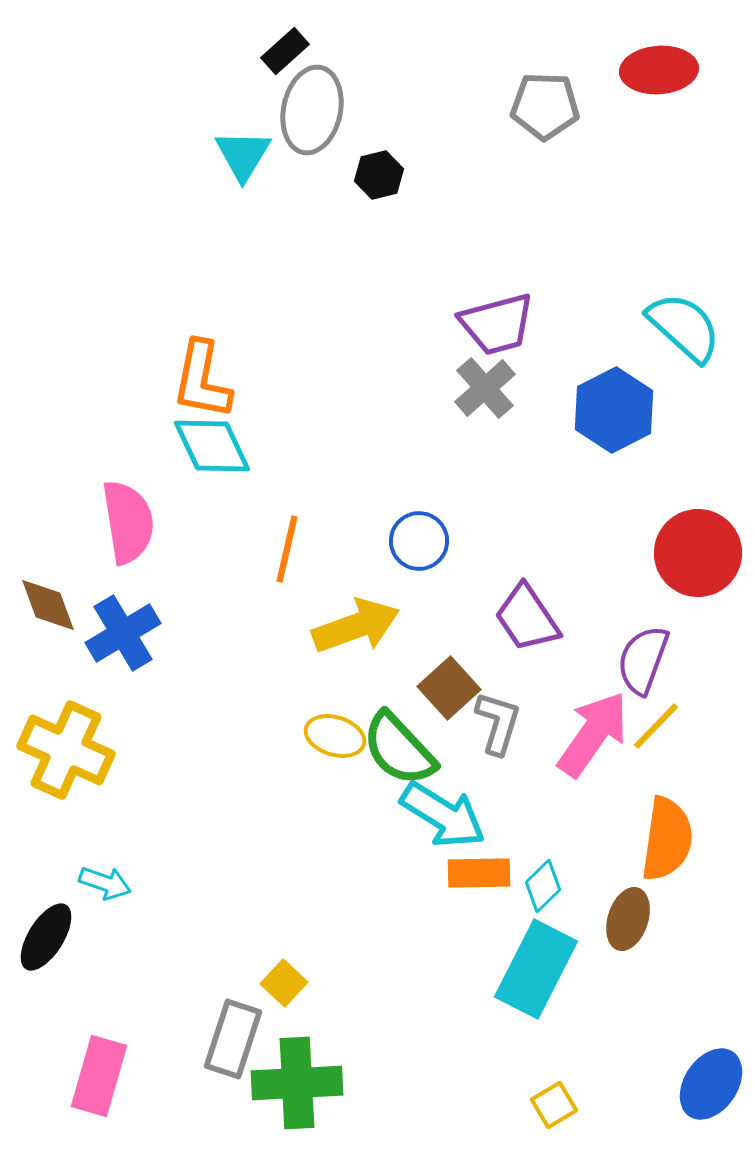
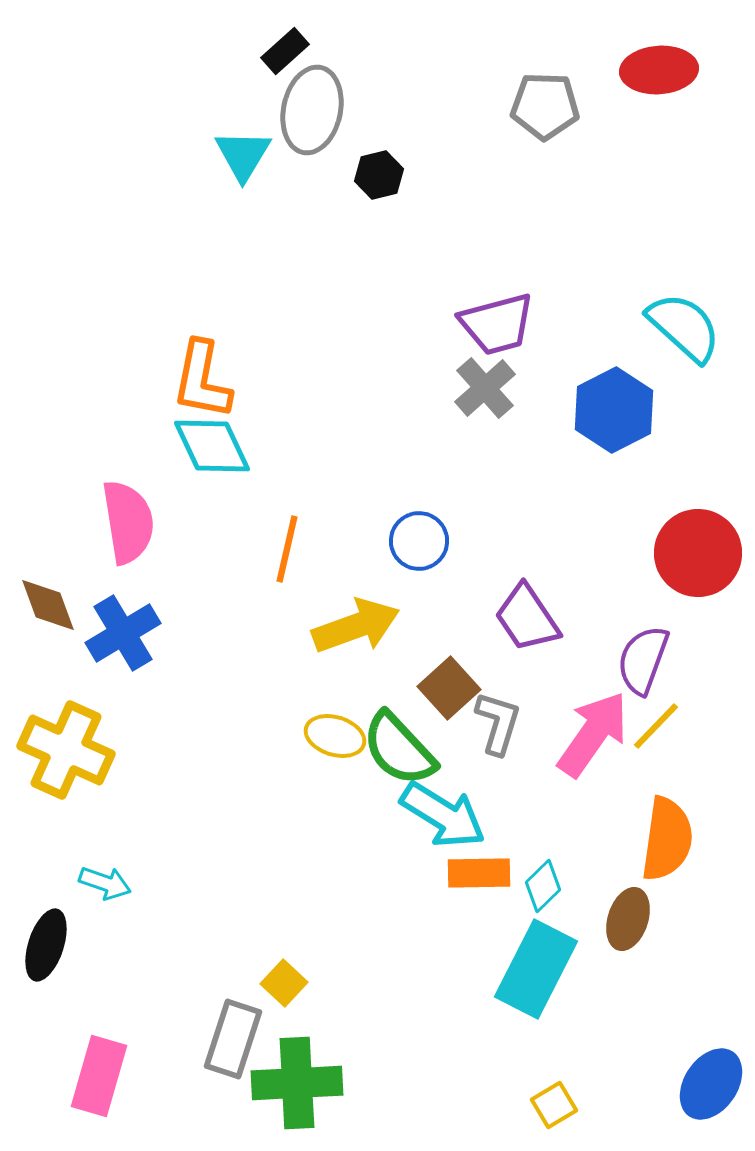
black ellipse at (46, 937): moved 8 px down; rotated 14 degrees counterclockwise
